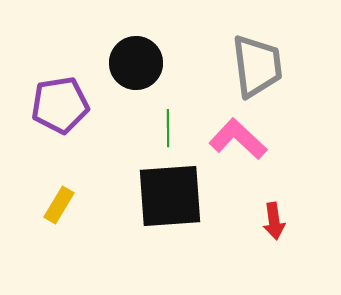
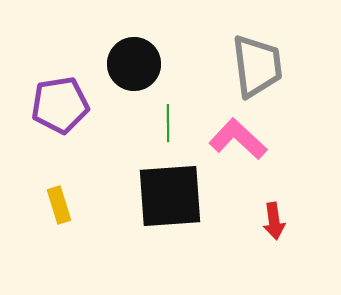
black circle: moved 2 px left, 1 px down
green line: moved 5 px up
yellow rectangle: rotated 48 degrees counterclockwise
